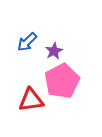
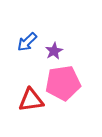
pink pentagon: moved 1 px right, 2 px down; rotated 20 degrees clockwise
